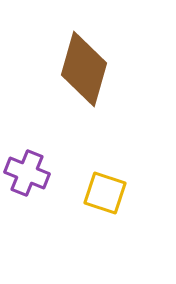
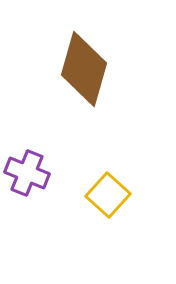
yellow square: moved 3 px right, 2 px down; rotated 24 degrees clockwise
